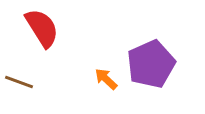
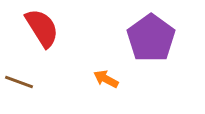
purple pentagon: moved 26 px up; rotated 12 degrees counterclockwise
orange arrow: rotated 15 degrees counterclockwise
